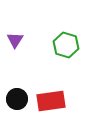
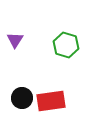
black circle: moved 5 px right, 1 px up
